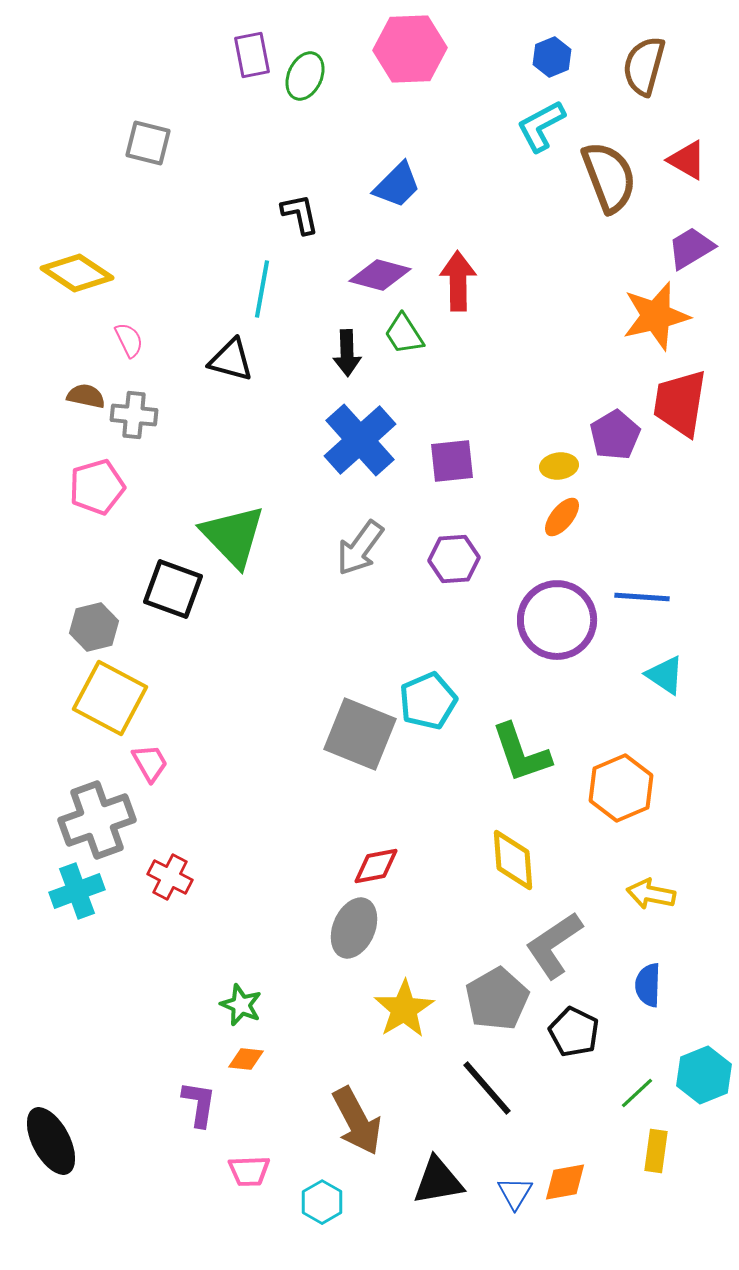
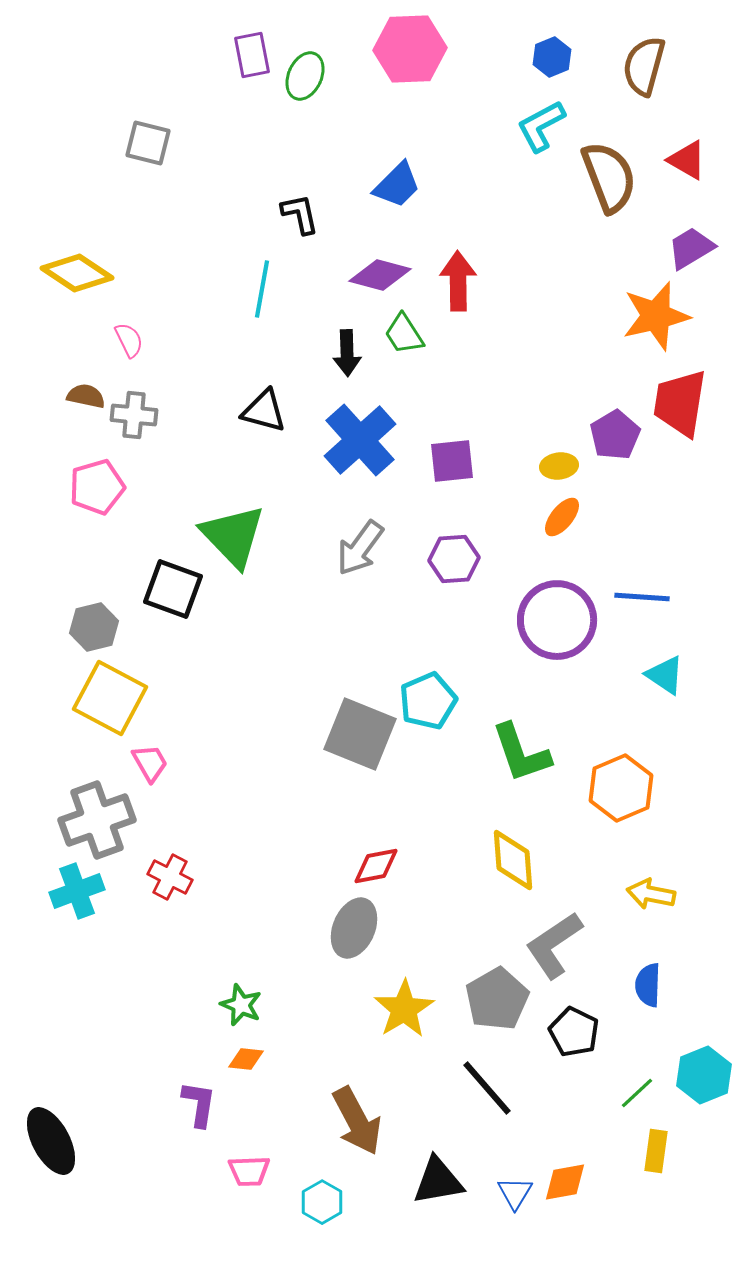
black triangle at (231, 360): moved 33 px right, 51 px down
